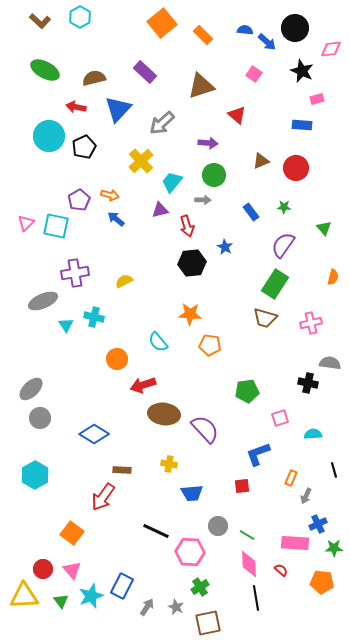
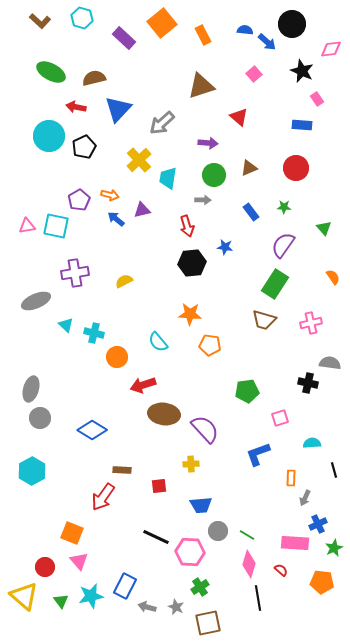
cyan hexagon at (80, 17): moved 2 px right, 1 px down; rotated 15 degrees counterclockwise
black circle at (295, 28): moved 3 px left, 4 px up
orange rectangle at (203, 35): rotated 18 degrees clockwise
green ellipse at (45, 70): moved 6 px right, 2 px down
purple rectangle at (145, 72): moved 21 px left, 34 px up
pink square at (254, 74): rotated 14 degrees clockwise
pink rectangle at (317, 99): rotated 72 degrees clockwise
red triangle at (237, 115): moved 2 px right, 2 px down
yellow cross at (141, 161): moved 2 px left, 1 px up
brown triangle at (261, 161): moved 12 px left, 7 px down
cyan trapezoid at (172, 182): moved 4 px left, 4 px up; rotated 30 degrees counterclockwise
purple triangle at (160, 210): moved 18 px left
pink triangle at (26, 223): moved 1 px right, 3 px down; rotated 36 degrees clockwise
blue star at (225, 247): rotated 21 degrees counterclockwise
orange semicircle at (333, 277): rotated 49 degrees counterclockwise
gray ellipse at (43, 301): moved 7 px left
cyan cross at (94, 317): moved 16 px down
brown trapezoid at (265, 318): moved 1 px left, 2 px down
cyan triangle at (66, 325): rotated 14 degrees counterclockwise
orange circle at (117, 359): moved 2 px up
gray ellipse at (31, 389): rotated 30 degrees counterclockwise
blue diamond at (94, 434): moved 2 px left, 4 px up
cyan semicircle at (313, 434): moved 1 px left, 9 px down
yellow cross at (169, 464): moved 22 px right; rotated 14 degrees counterclockwise
cyan hexagon at (35, 475): moved 3 px left, 4 px up
orange rectangle at (291, 478): rotated 21 degrees counterclockwise
red square at (242, 486): moved 83 px left
blue trapezoid at (192, 493): moved 9 px right, 12 px down
gray arrow at (306, 496): moved 1 px left, 2 px down
gray circle at (218, 526): moved 5 px down
black line at (156, 531): moved 6 px down
orange square at (72, 533): rotated 15 degrees counterclockwise
green star at (334, 548): rotated 24 degrees counterclockwise
pink diamond at (249, 564): rotated 20 degrees clockwise
red circle at (43, 569): moved 2 px right, 2 px up
pink triangle at (72, 570): moved 7 px right, 9 px up
blue rectangle at (122, 586): moved 3 px right
yellow triangle at (24, 596): rotated 44 degrees clockwise
cyan star at (91, 596): rotated 10 degrees clockwise
black line at (256, 598): moved 2 px right
gray arrow at (147, 607): rotated 108 degrees counterclockwise
